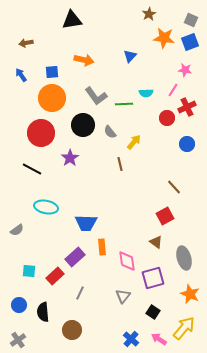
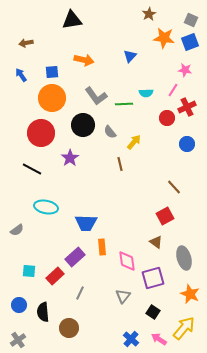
brown circle at (72, 330): moved 3 px left, 2 px up
